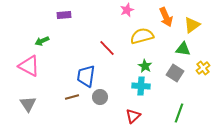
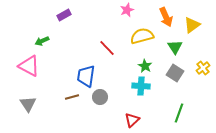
purple rectangle: rotated 24 degrees counterclockwise
green triangle: moved 8 px left, 2 px up; rotated 49 degrees clockwise
red triangle: moved 1 px left, 4 px down
